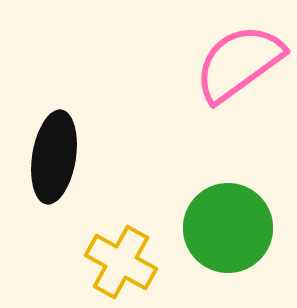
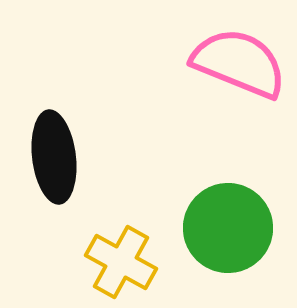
pink semicircle: rotated 58 degrees clockwise
black ellipse: rotated 16 degrees counterclockwise
